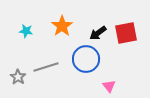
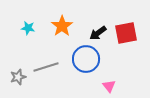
cyan star: moved 2 px right, 3 px up
gray star: rotated 21 degrees clockwise
